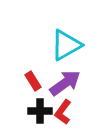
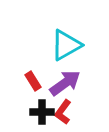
black cross: moved 2 px right, 1 px down
